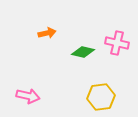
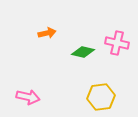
pink arrow: moved 1 px down
